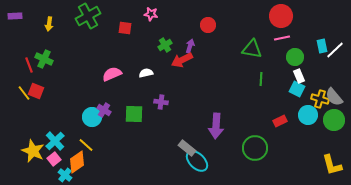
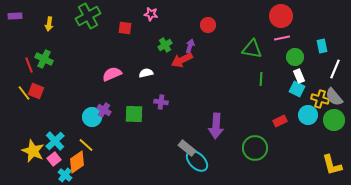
white line at (335, 50): moved 19 px down; rotated 24 degrees counterclockwise
